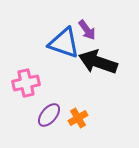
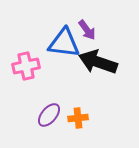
blue triangle: rotated 12 degrees counterclockwise
pink cross: moved 17 px up
orange cross: rotated 24 degrees clockwise
